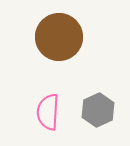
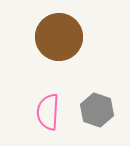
gray hexagon: moved 1 px left; rotated 16 degrees counterclockwise
